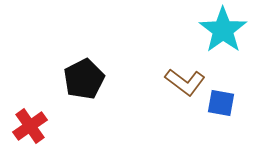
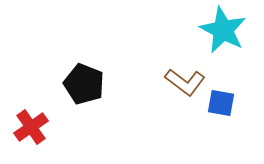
cyan star: rotated 9 degrees counterclockwise
black pentagon: moved 5 px down; rotated 24 degrees counterclockwise
red cross: moved 1 px right, 1 px down
